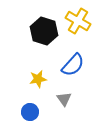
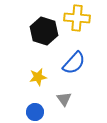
yellow cross: moved 1 px left, 3 px up; rotated 25 degrees counterclockwise
blue semicircle: moved 1 px right, 2 px up
yellow star: moved 2 px up
blue circle: moved 5 px right
